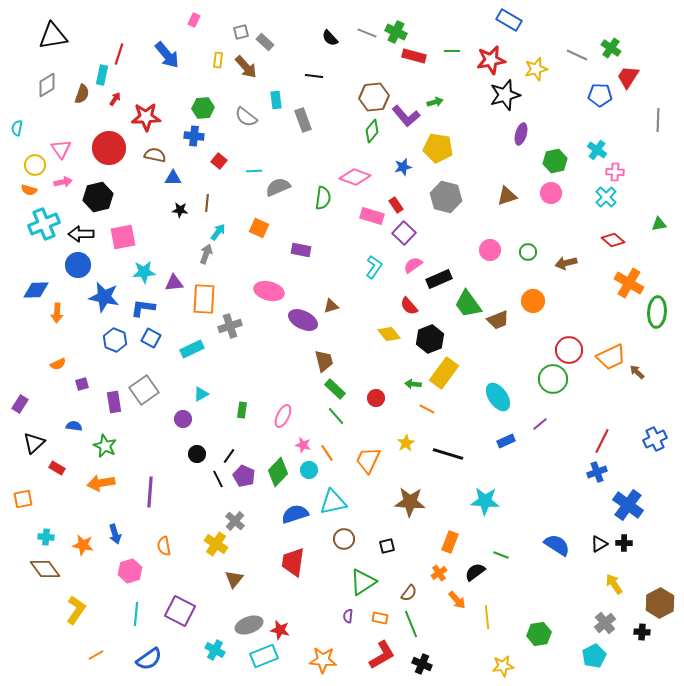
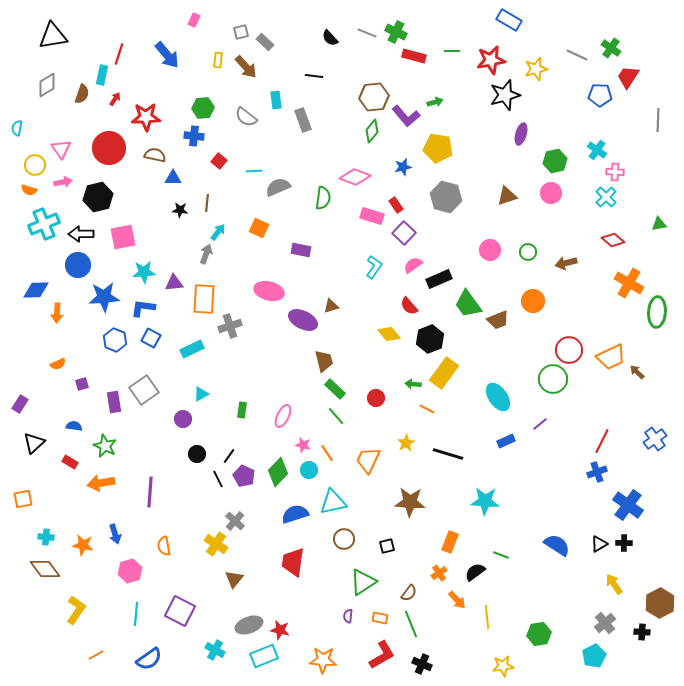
blue star at (104, 297): rotated 16 degrees counterclockwise
blue cross at (655, 439): rotated 10 degrees counterclockwise
red rectangle at (57, 468): moved 13 px right, 6 px up
